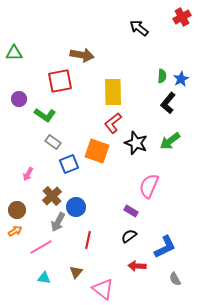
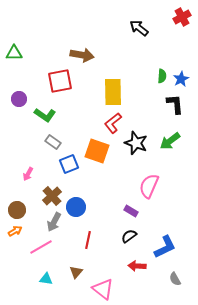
black L-shape: moved 7 px right, 1 px down; rotated 135 degrees clockwise
gray arrow: moved 4 px left
cyan triangle: moved 2 px right, 1 px down
